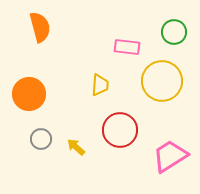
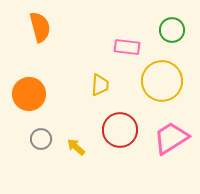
green circle: moved 2 px left, 2 px up
pink trapezoid: moved 1 px right, 18 px up
